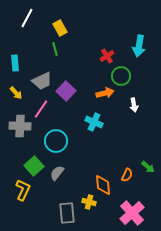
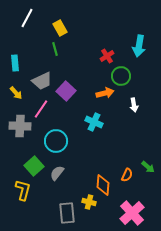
orange diamond: rotated 10 degrees clockwise
yellow L-shape: rotated 10 degrees counterclockwise
